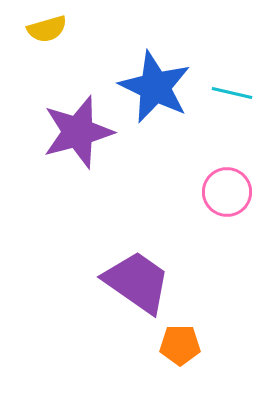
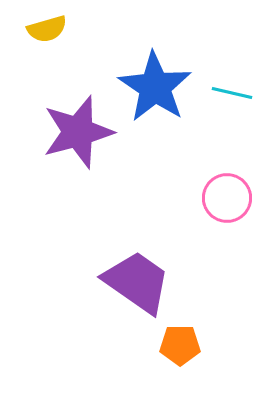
blue star: rotated 8 degrees clockwise
pink circle: moved 6 px down
